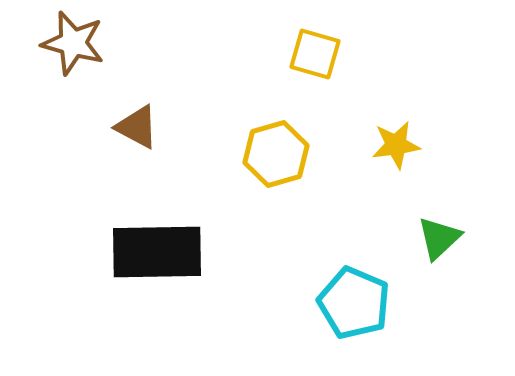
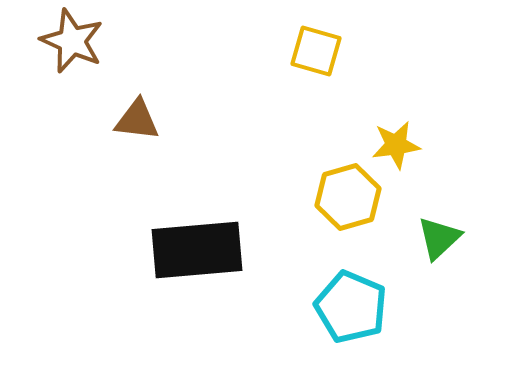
brown star: moved 1 px left, 2 px up; rotated 8 degrees clockwise
yellow square: moved 1 px right, 3 px up
brown triangle: moved 7 px up; rotated 21 degrees counterclockwise
yellow hexagon: moved 72 px right, 43 px down
black rectangle: moved 40 px right, 2 px up; rotated 4 degrees counterclockwise
cyan pentagon: moved 3 px left, 4 px down
